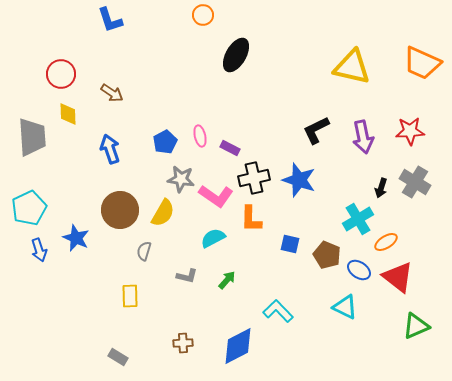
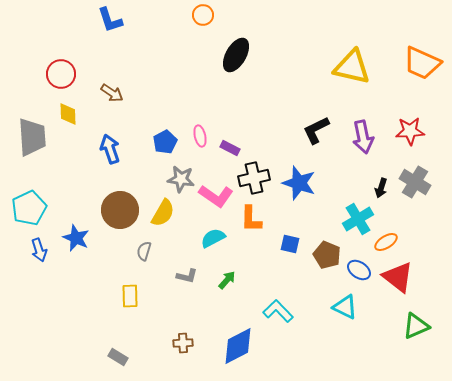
blue star at (299, 180): moved 3 px down
